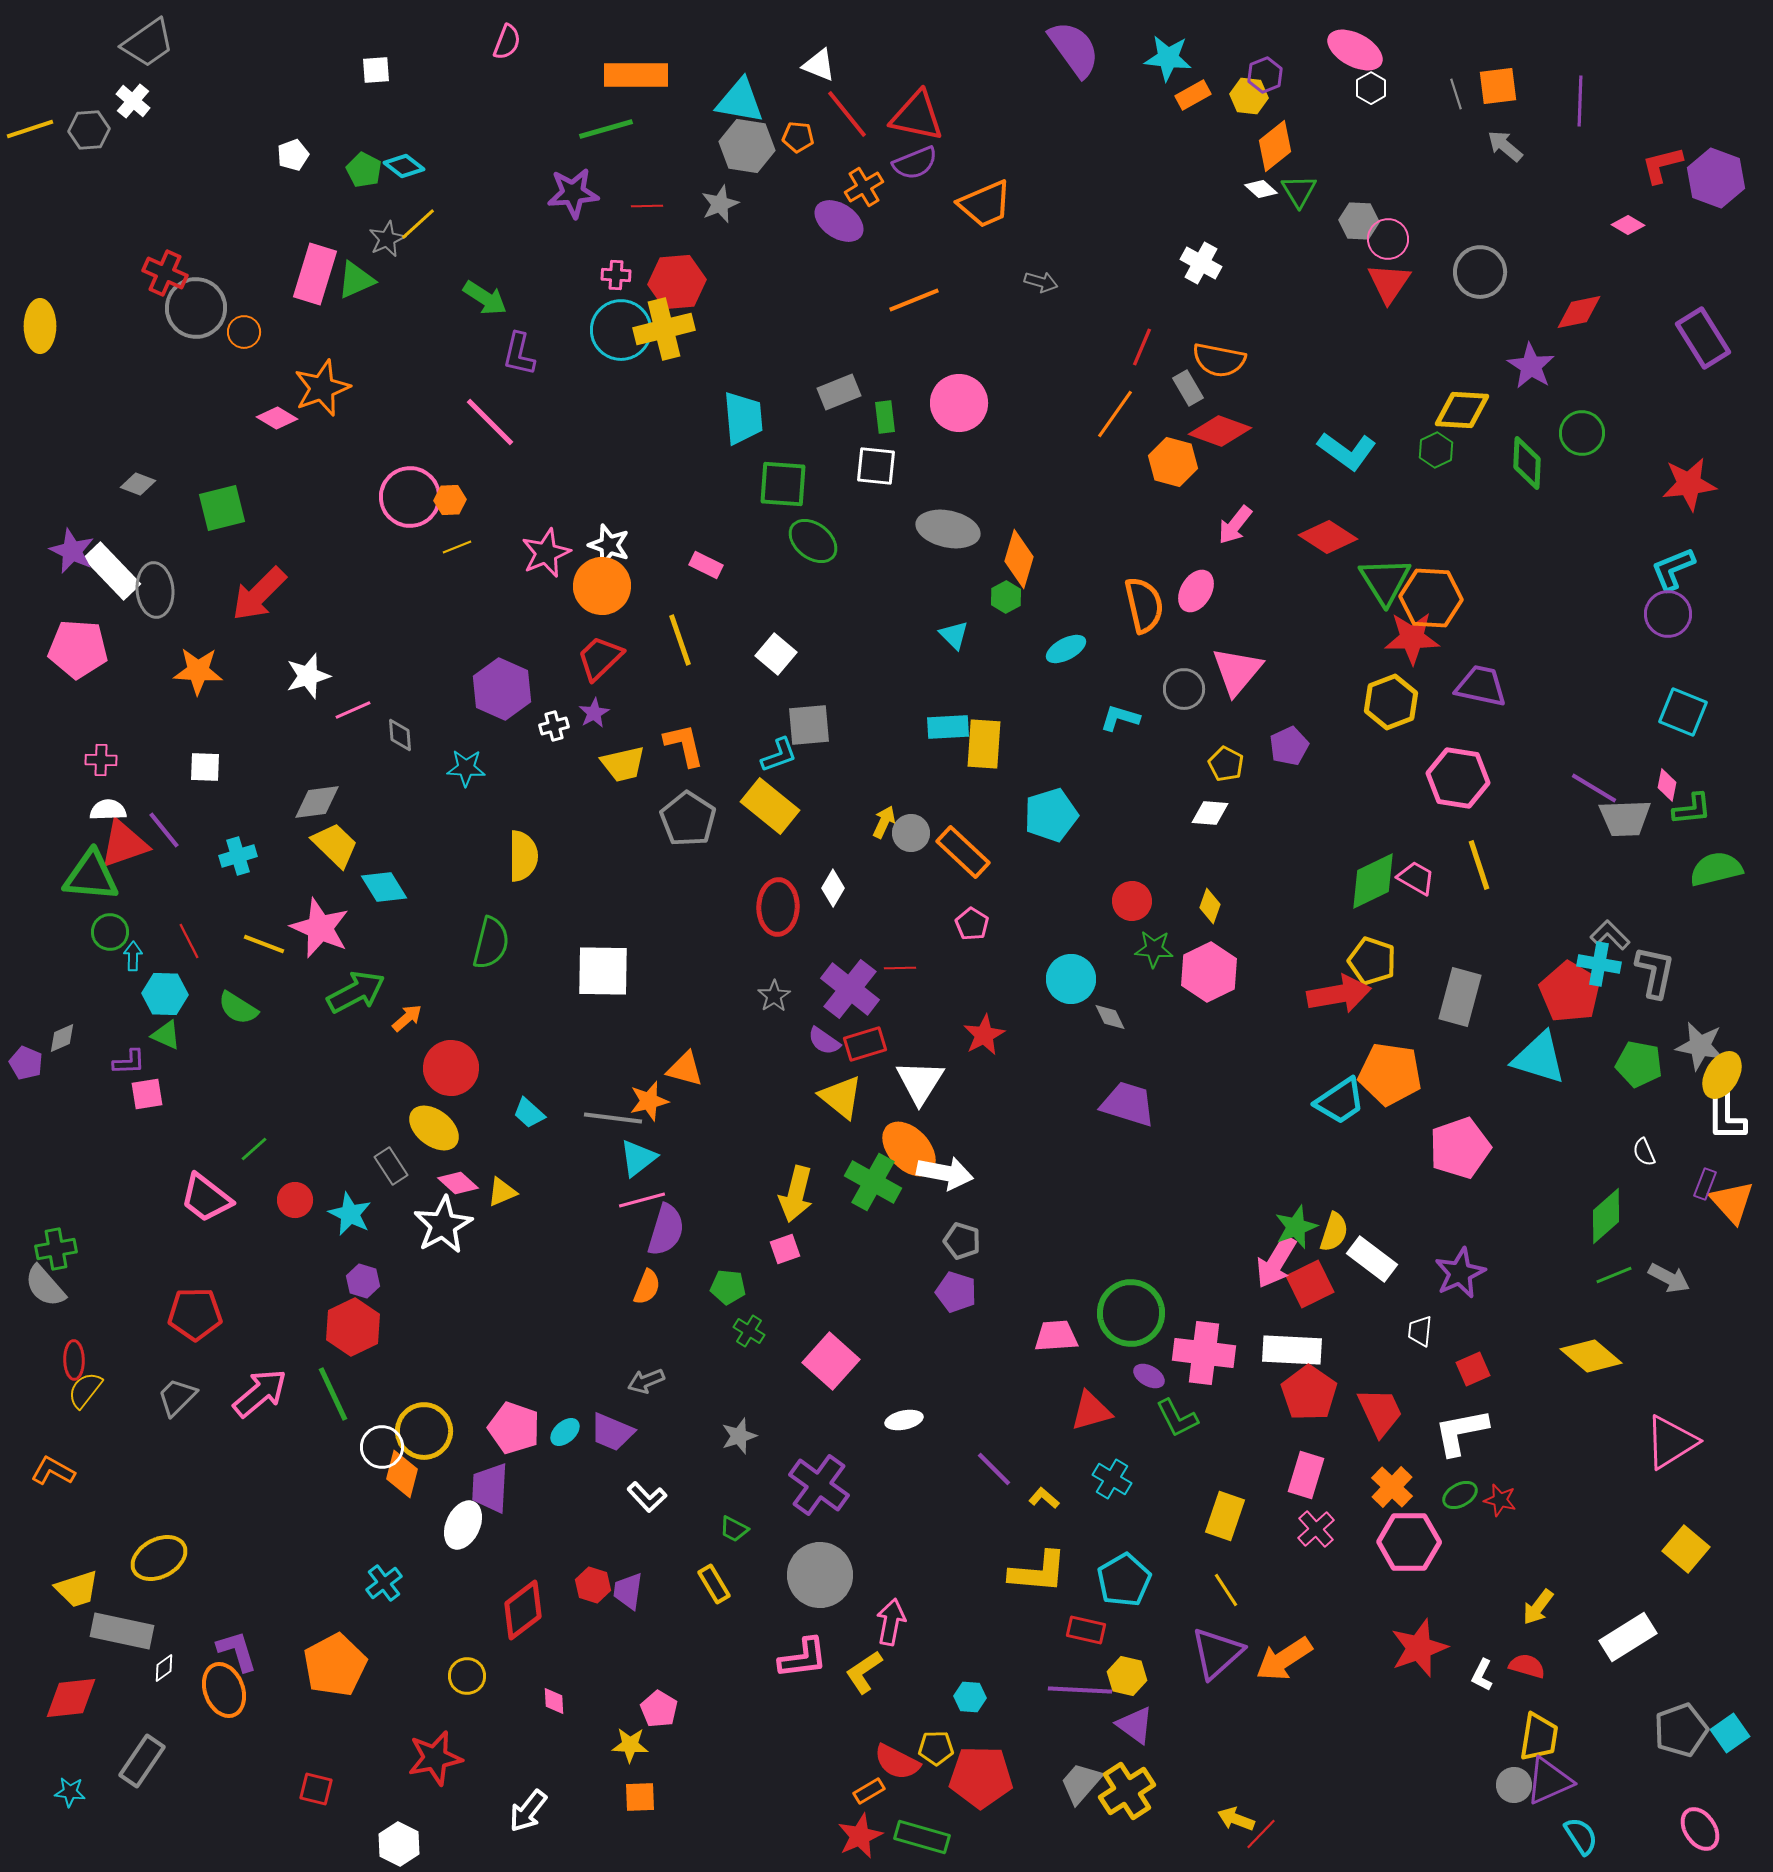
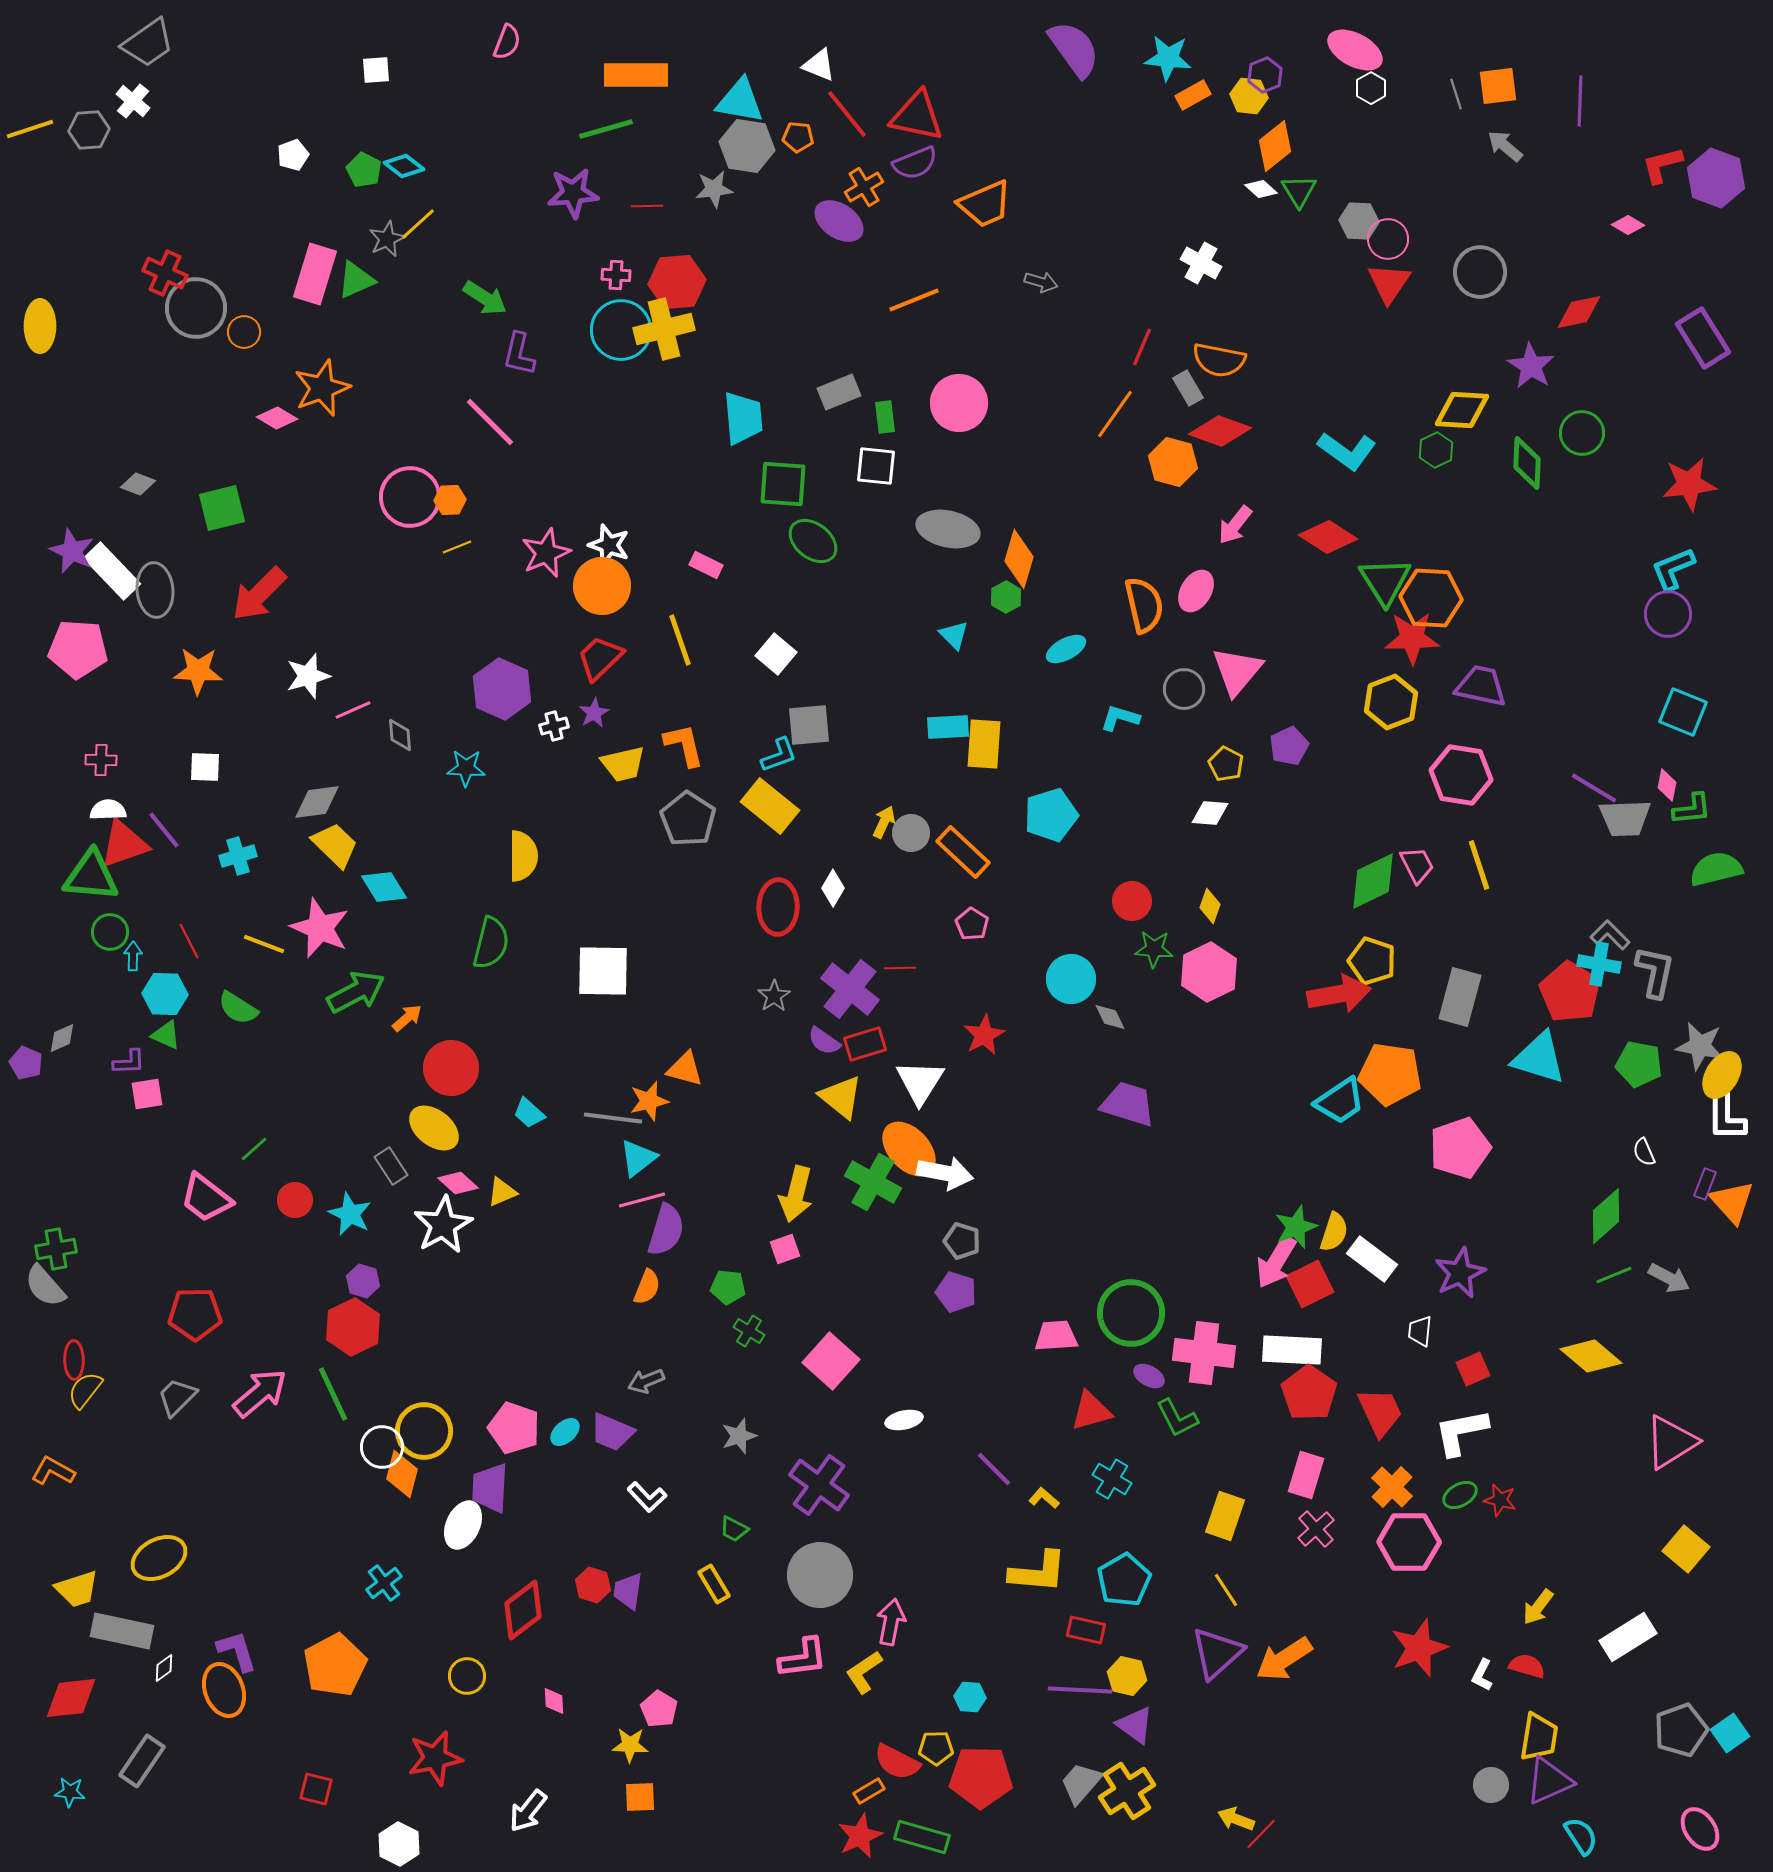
gray star at (720, 204): moved 6 px left, 15 px up; rotated 15 degrees clockwise
pink hexagon at (1458, 778): moved 3 px right, 3 px up
pink trapezoid at (1416, 878): moved 1 px right, 13 px up; rotated 33 degrees clockwise
gray circle at (1514, 1785): moved 23 px left
